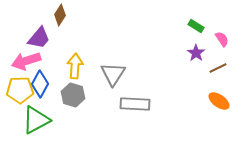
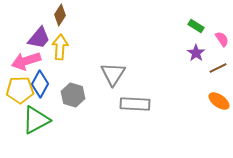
yellow arrow: moved 15 px left, 19 px up
